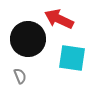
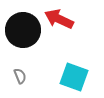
black circle: moved 5 px left, 9 px up
cyan square: moved 2 px right, 19 px down; rotated 12 degrees clockwise
